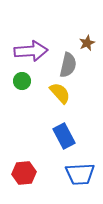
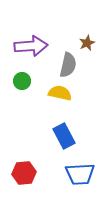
purple arrow: moved 5 px up
yellow semicircle: rotated 35 degrees counterclockwise
